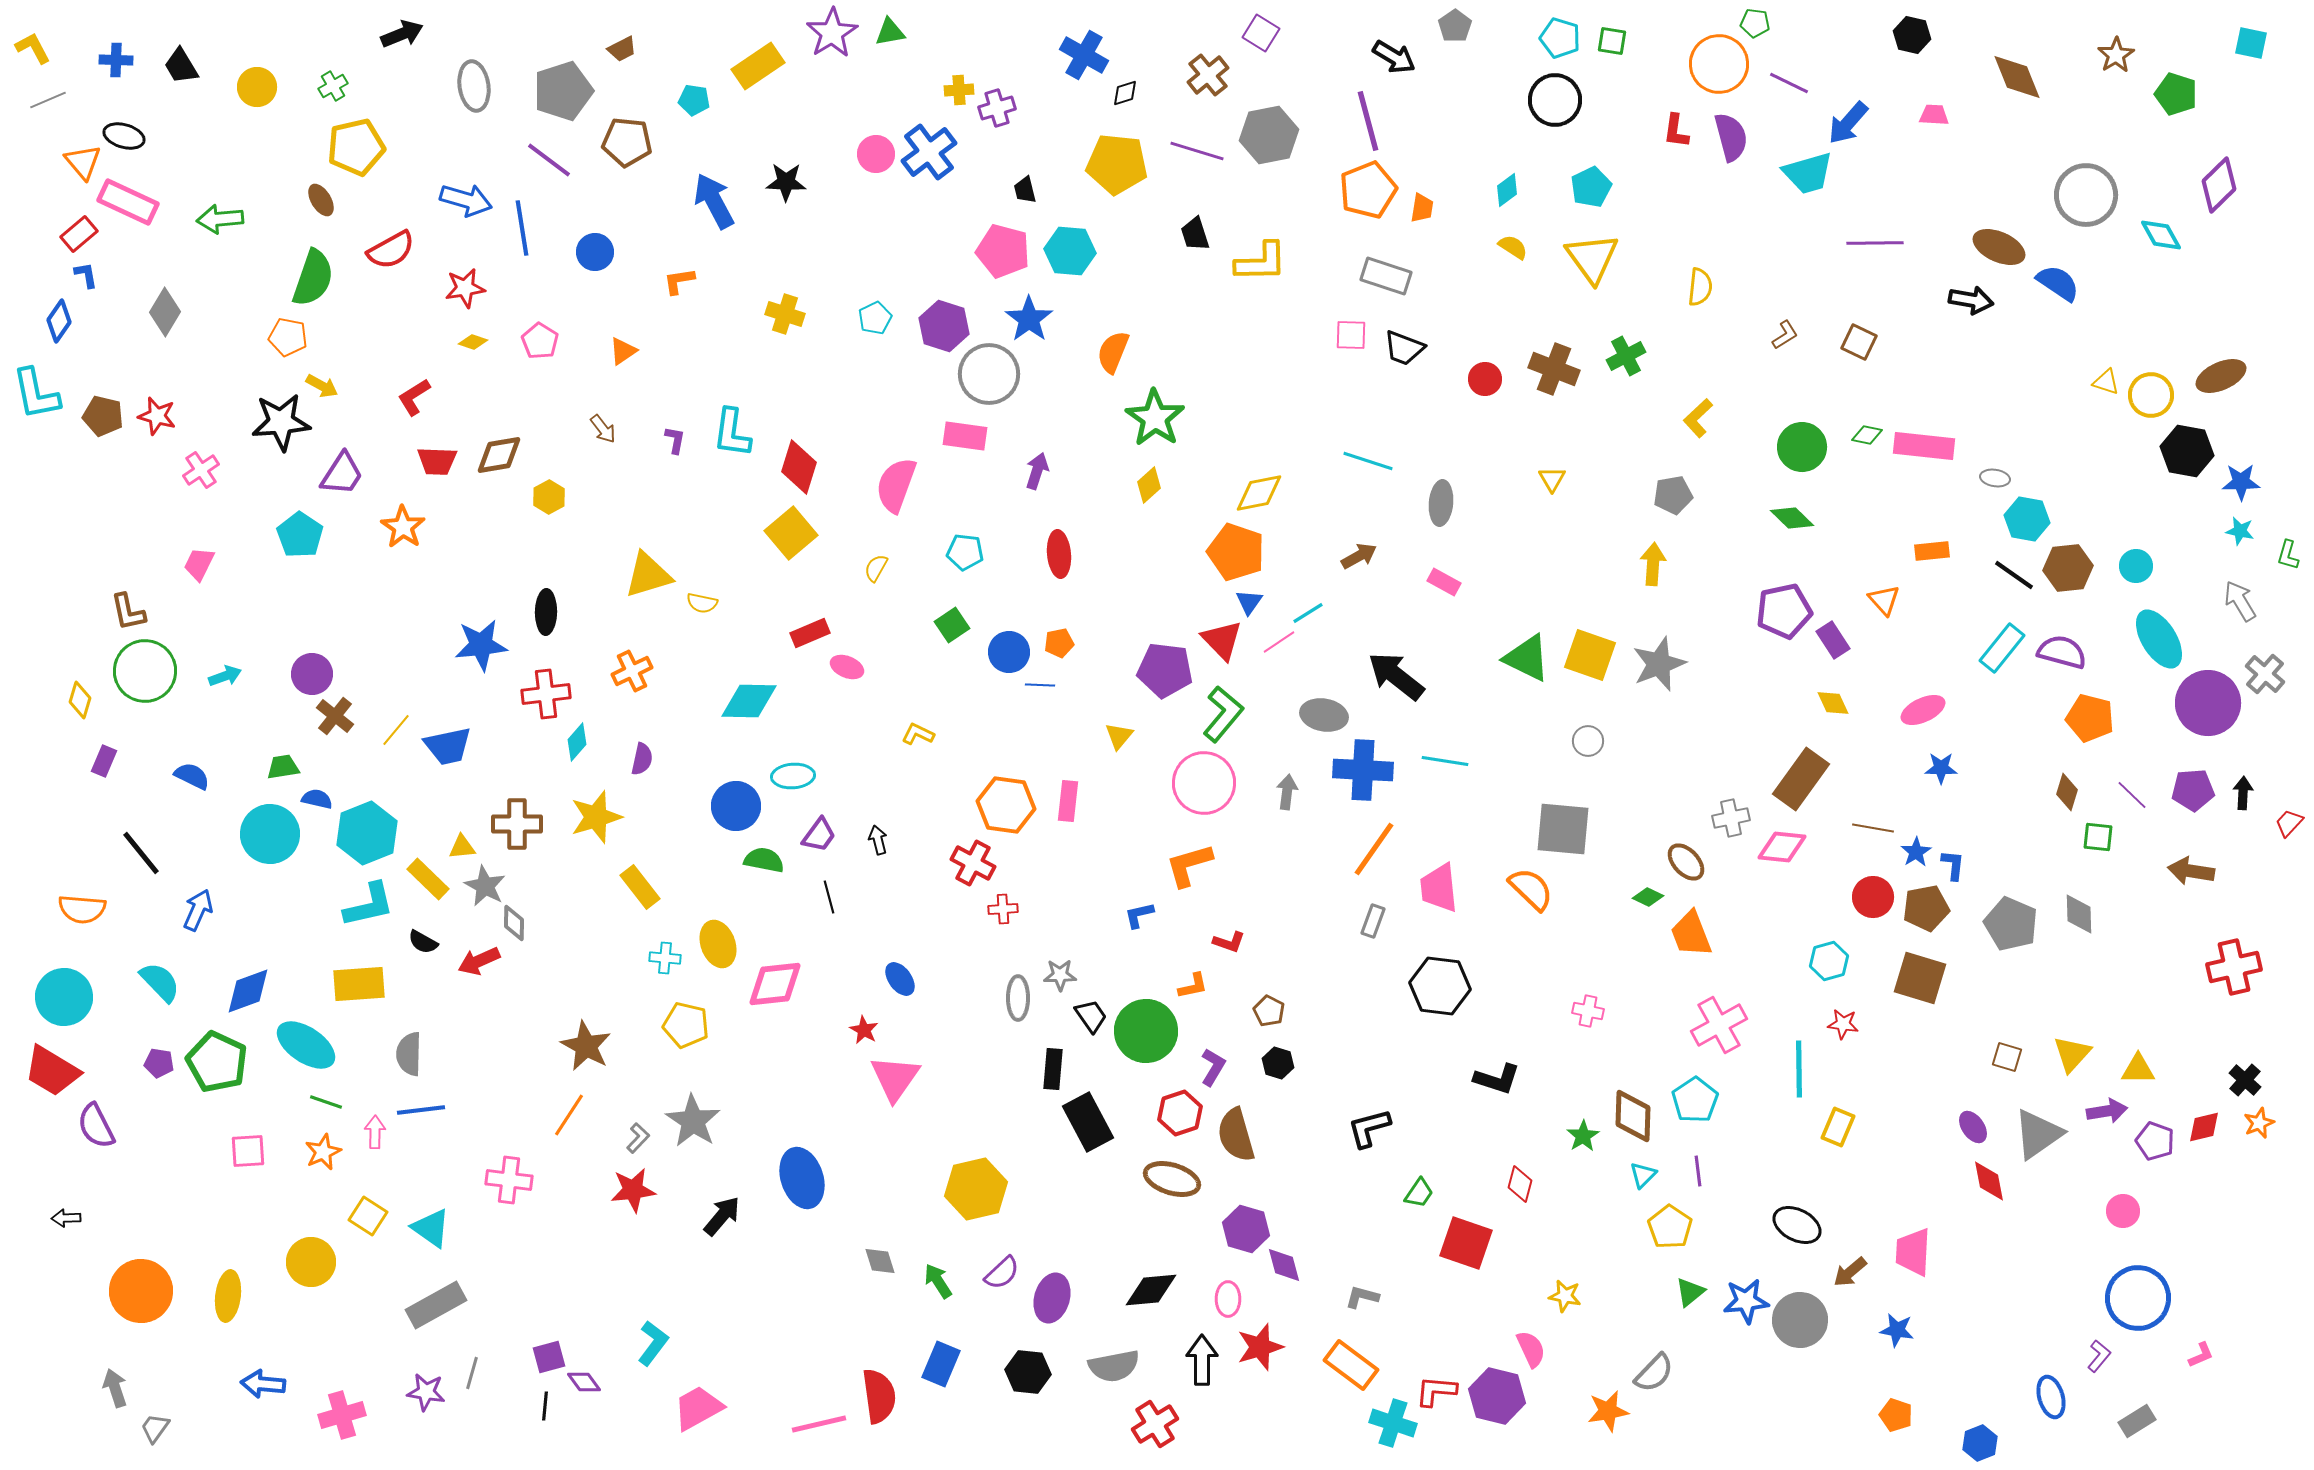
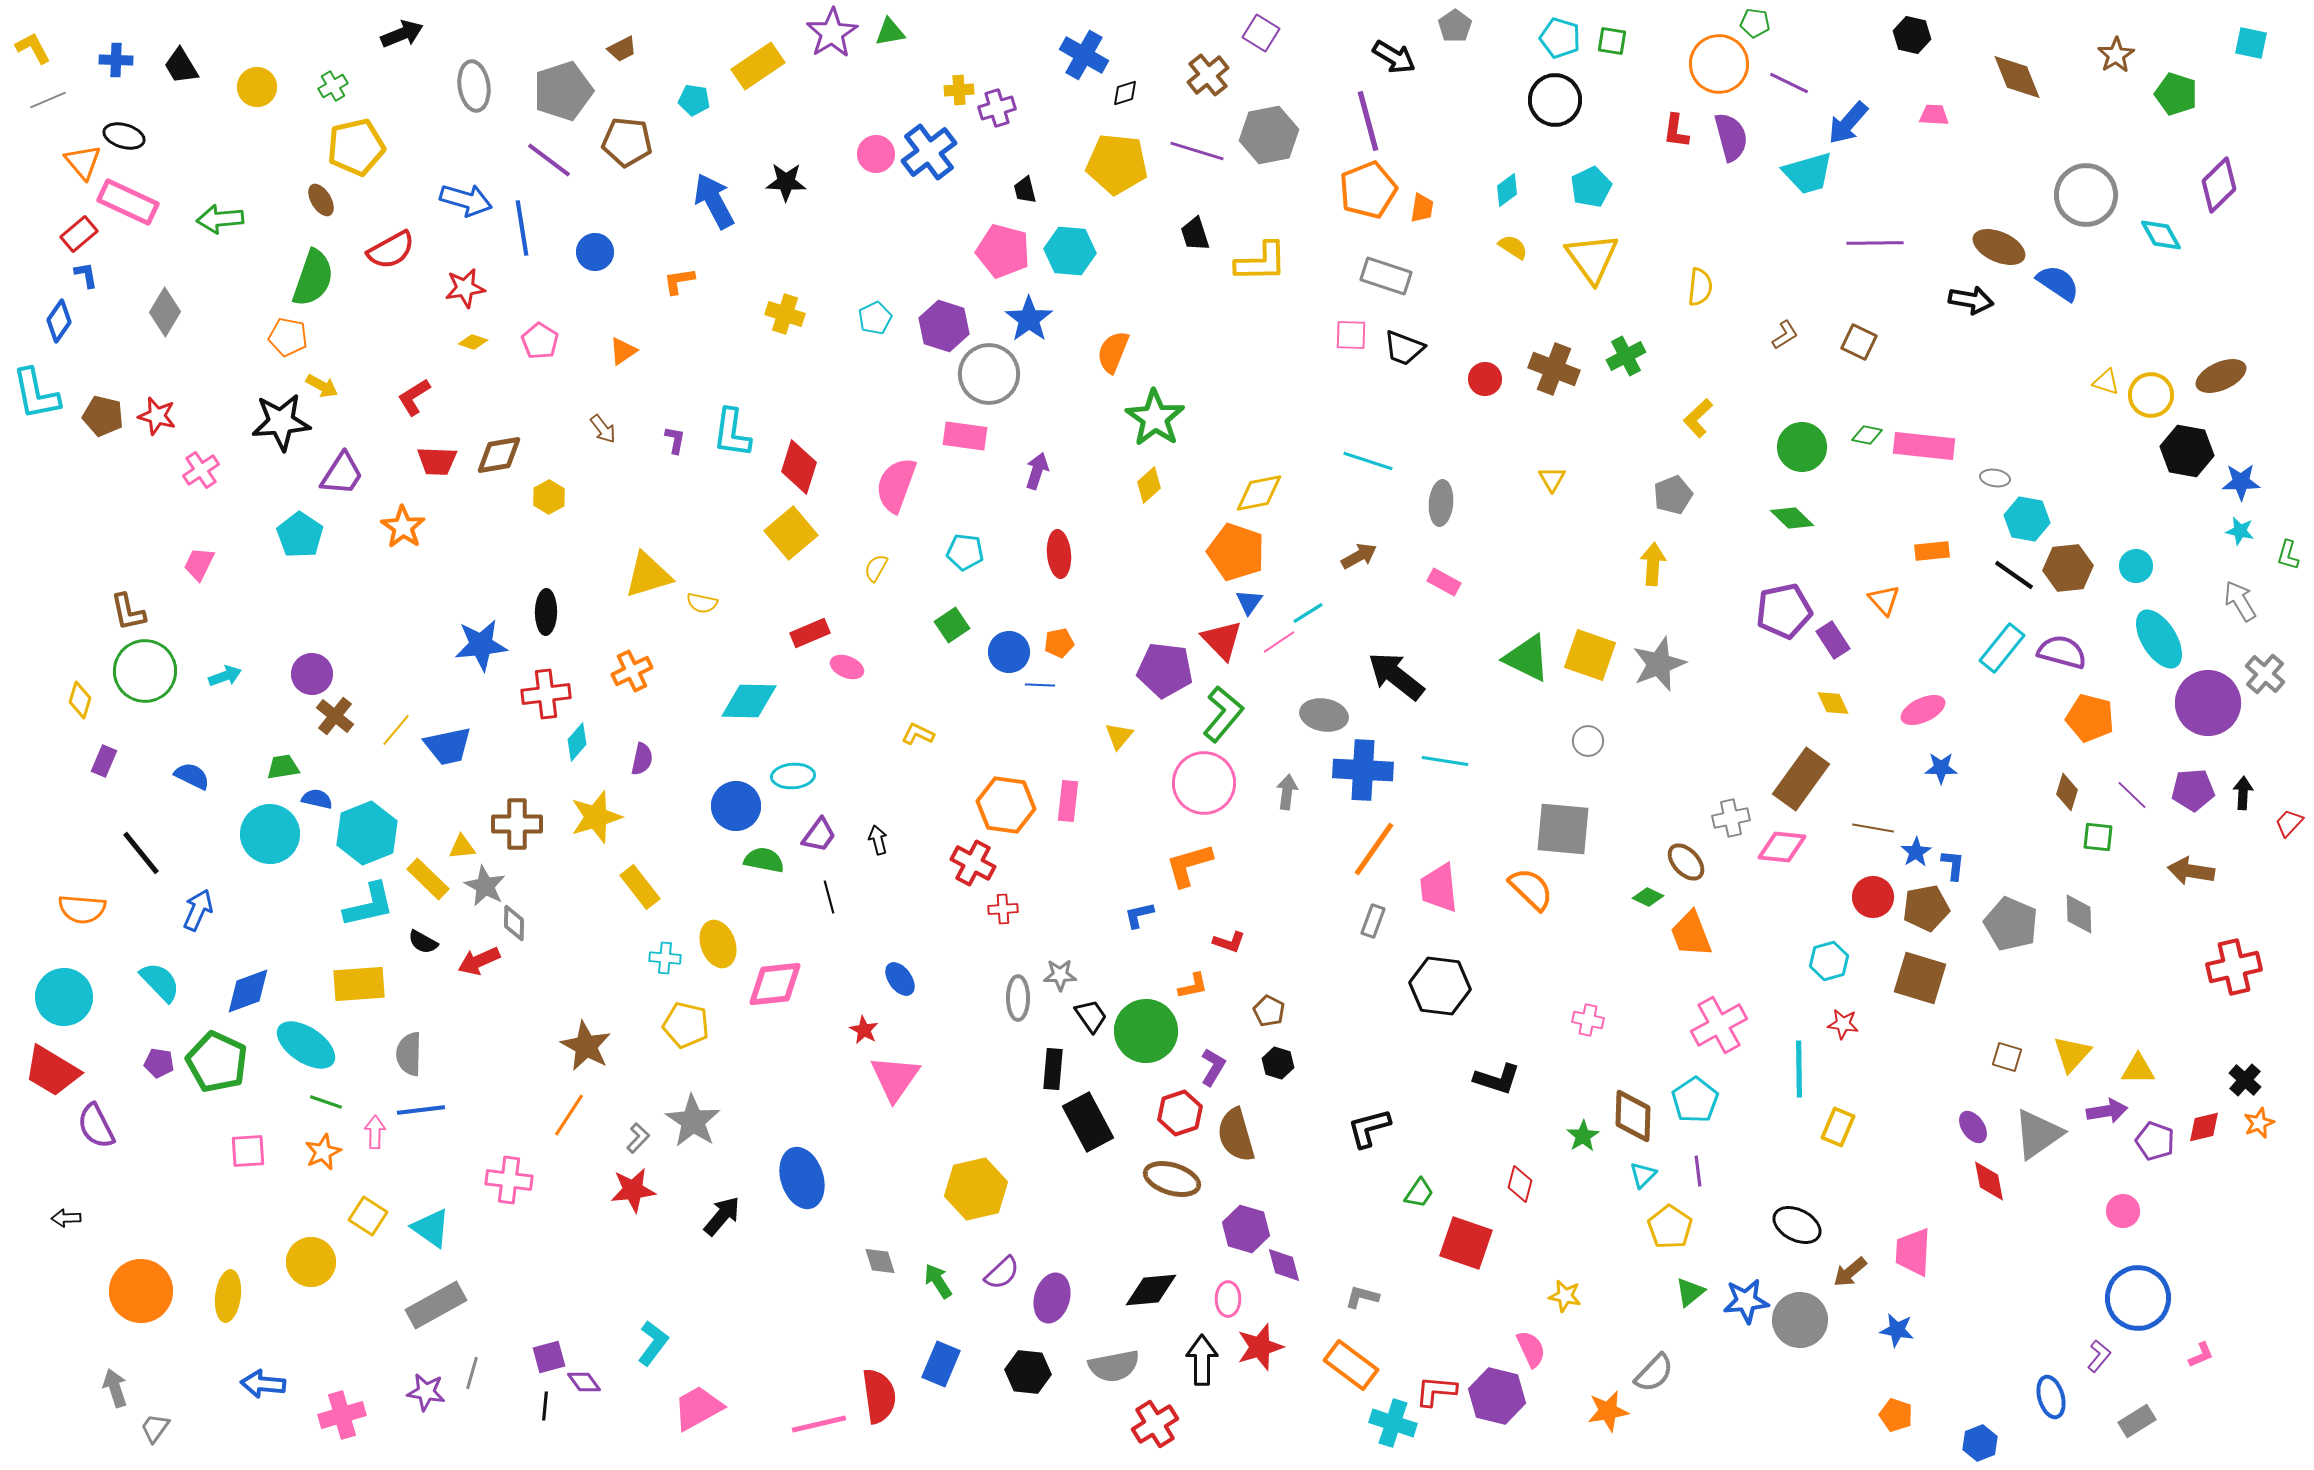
gray pentagon at (1673, 495): rotated 12 degrees counterclockwise
pink cross at (1588, 1011): moved 9 px down
